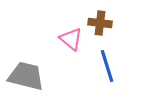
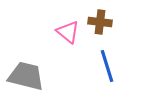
brown cross: moved 1 px up
pink triangle: moved 3 px left, 7 px up
